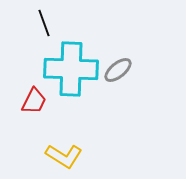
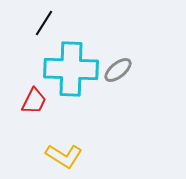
black line: rotated 52 degrees clockwise
